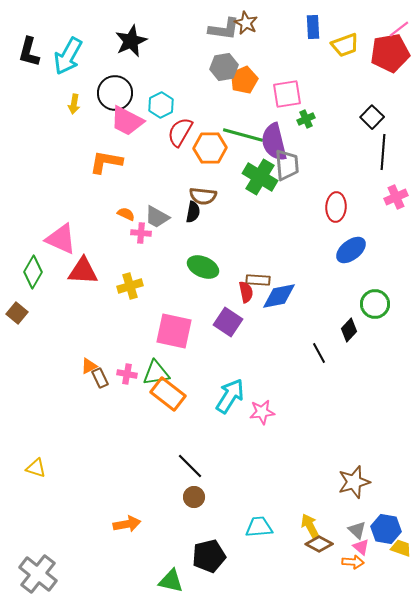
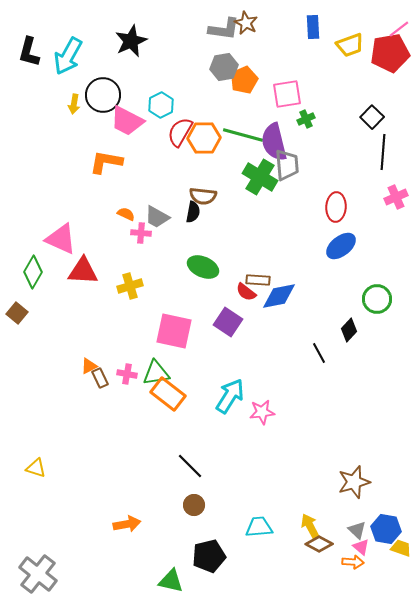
yellow trapezoid at (345, 45): moved 5 px right
black circle at (115, 93): moved 12 px left, 2 px down
orange hexagon at (210, 148): moved 6 px left, 10 px up
blue ellipse at (351, 250): moved 10 px left, 4 px up
red semicircle at (246, 292): rotated 140 degrees clockwise
green circle at (375, 304): moved 2 px right, 5 px up
brown circle at (194, 497): moved 8 px down
